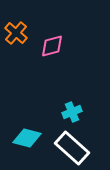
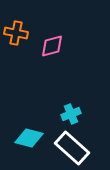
orange cross: rotated 30 degrees counterclockwise
cyan cross: moved 1 px left, 2 px down
cyan diamond: moved 2 px right
